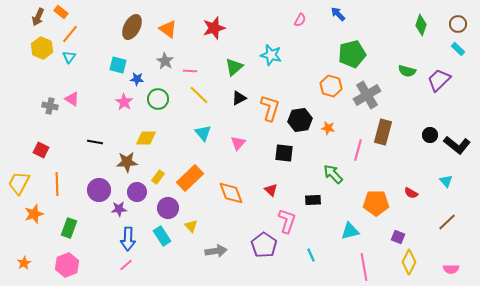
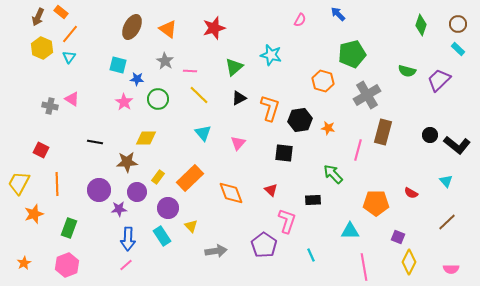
orange hexagon at (331, 86): moved 8 px left, 5 px up
cyan triangle at (350, 231): rotated 12 degrees clockwise
